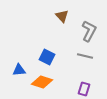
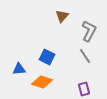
brown triangle: rotated 24 degrees clockwise
gray line: rotated 42 degrees clockwise
blue triangle: moved 1 px up
purple rectangle: rotated 32 degrees counterclockwise
